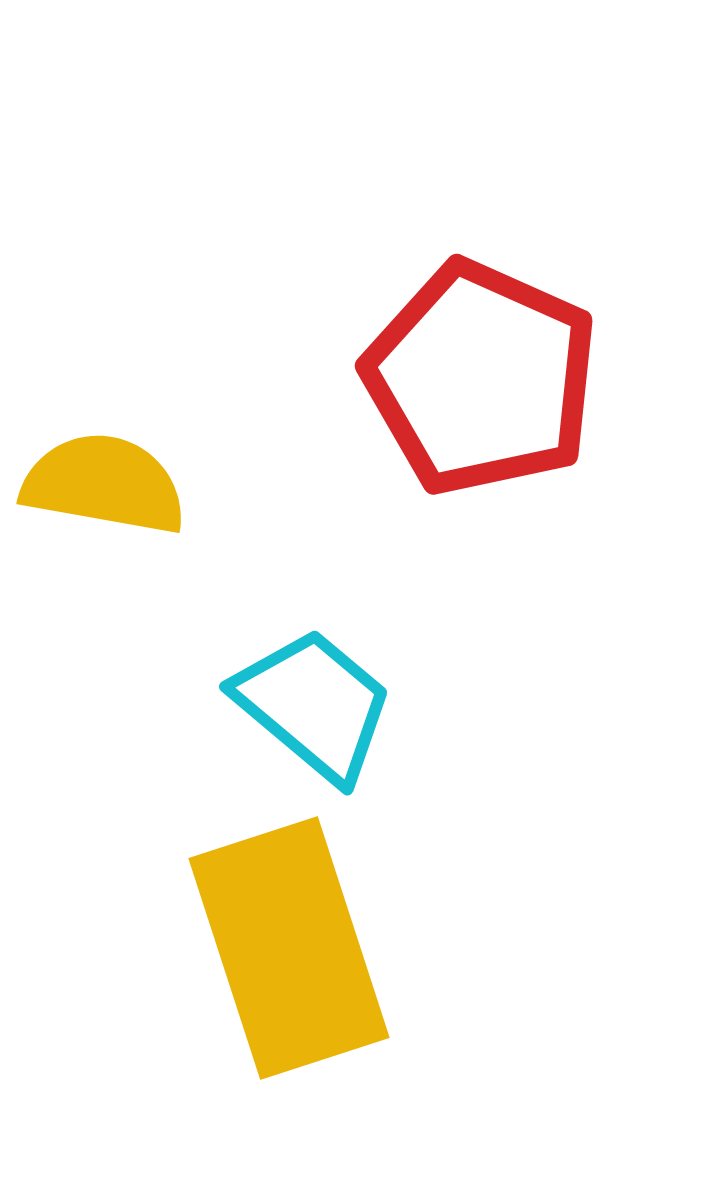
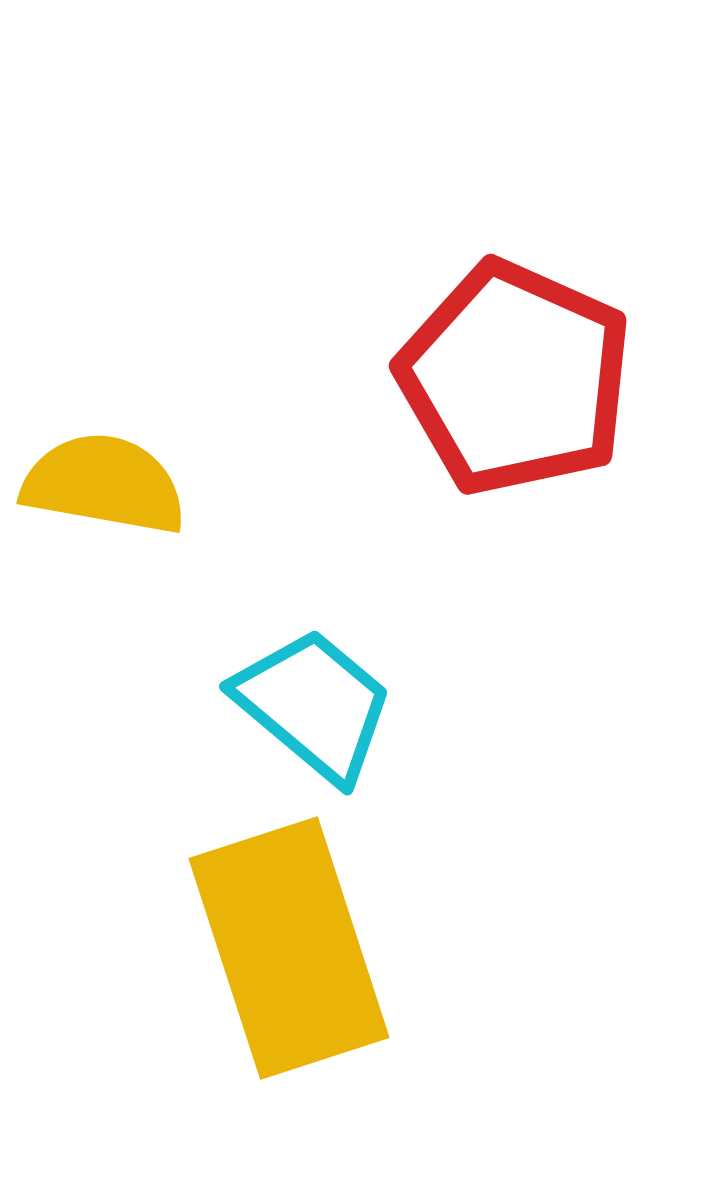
red pentagon: moved 34 px right
